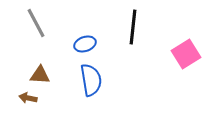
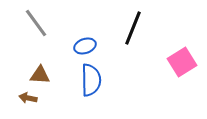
gray line: rotated 8 degrees counterclockwise
black line: moved 1 px down; rotated 16 degrees clockwise
blue ellipse: moved 2 px down
pink square: moved 4 px left, 8 px down
blue semicircle: rotated 8 degrees clockwise
